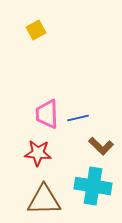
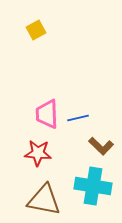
brown triangle: rotated 12 degrees clockwise
